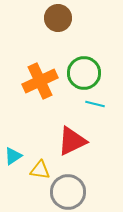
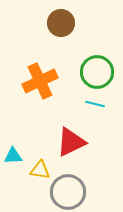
brown circle: moved 3 px right, 5 px down
green circle: moved 13 px right, 1 px up
red triangle: moved 1 px left, 1 px down
cyan triangle: rotated 30 degrees clockwise
